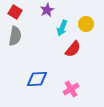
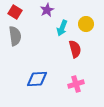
gray semicircle: rotated 18 degrees counterclockwise
red semicircle: moved 2 px right; rotated 54 degrees counterclockwise
pink cross: moved 5 px right, 5 px up; rotated 14 degrees clockwise
